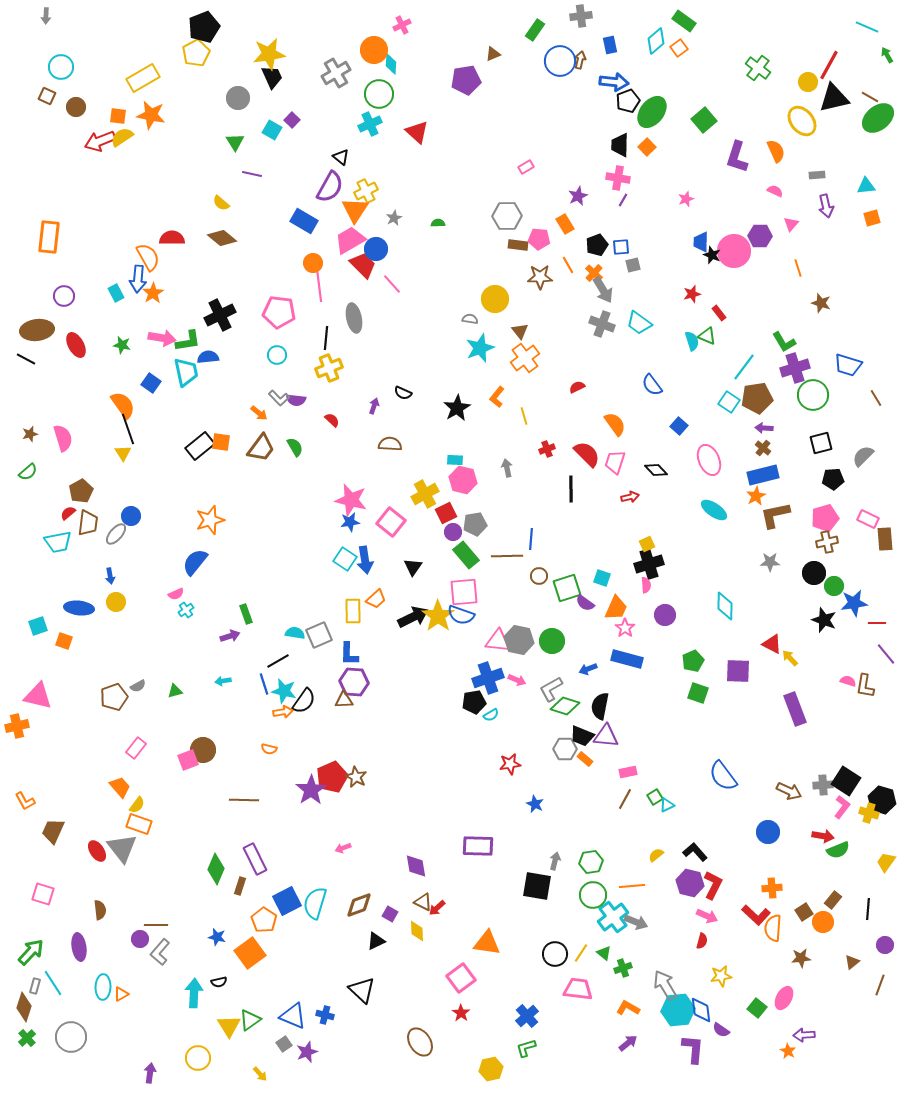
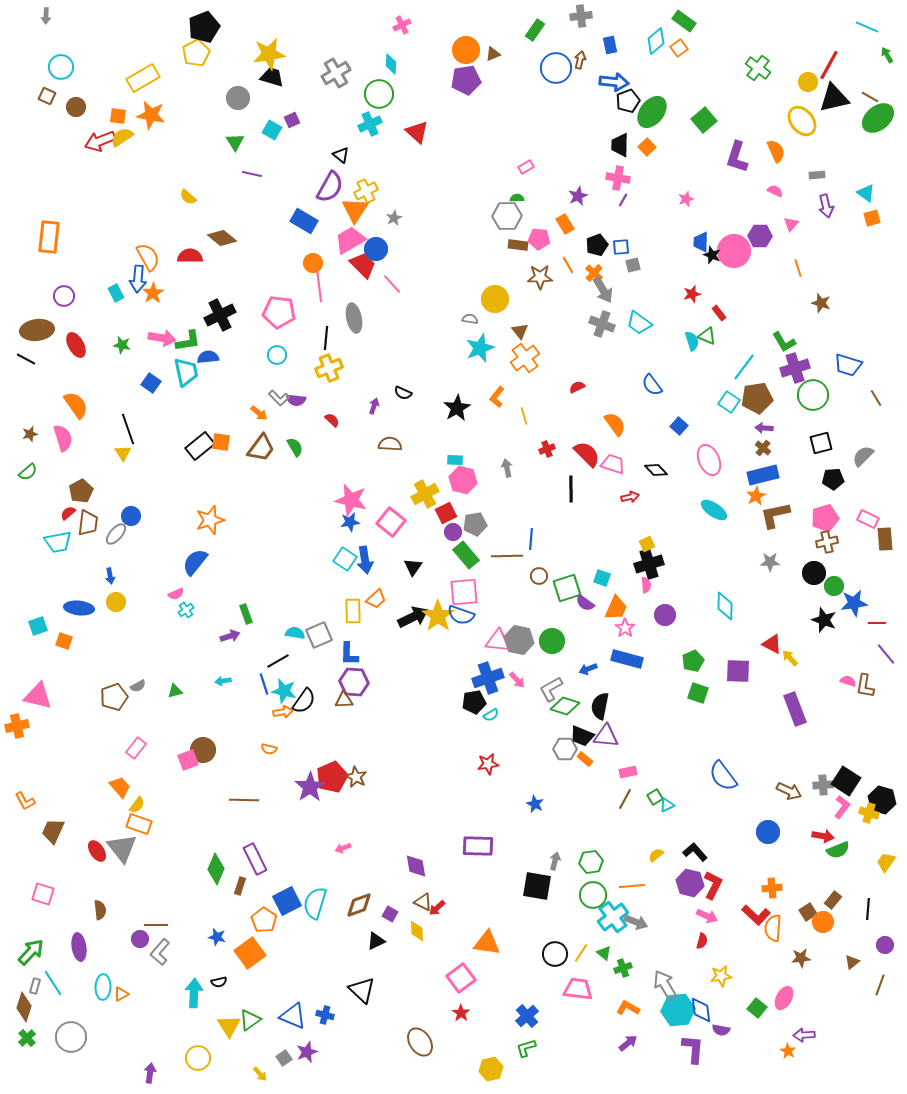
orange circle at (374, 50): moved 92 px right
blue circle at (560, 61): moved 4 px left, 7 px down
black trapezoid at (272, 77): rotated 50 degrees counterclockwise
purple square at (292, 120): rotated 21 degrees clockwise
black triangle at (341, 157): moved 2 px up
cyan triangle at (866, 186): moved 7 px down; rotated 42 degrees clockwise
yellow semicircle at (221, 203): moved 33 px left, 6 px up
green semicircle at (438, 223): moved 79 px right, 25 px up
red semicircle at (172, 238): moved 18 px right, 18 px down
orange semicircle at (123, 405): moved 47 px left
pink trapezoid at (615, 462): moved 2 px left, 2 px down; rotated 90 degrees clockwise
pink arrow at (517, 680): rotated 24 degrees clockwise
red star at (510, 764): moved 22 px left
purple star at (311, 790): moved 1 px left, 3 px up
brown square at (804, 912): moved 4 px right
purple semicircle at (721, 1030): rotated 24 degrees counterclockwise
gray square at (284, 1044): moved 14 px down
